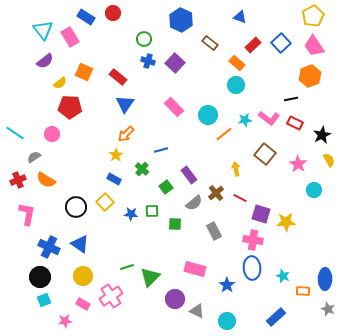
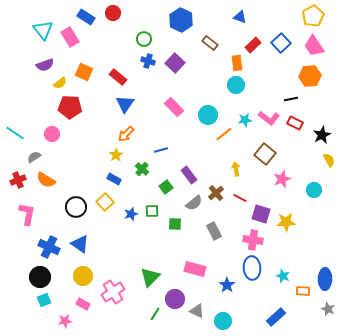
purple semicircle at (45, 61): moved 4 px down; rotated 18 degrees clockwise
orange rectangle at (237, 63): rotated 42 degrees clockwise
orange hexagon at (310, 76): rotated 15 degrees clockwise
pink star at (298, 164): moved 16 px left, 15 px down; rotated 18 degrees clockwise
blue star at (131, 214): rotated 24 degrees counterclockwise
green line at (127, 267): moved 28 px right, 47 px down; rotated 40 degrees counterclockwise
pink cross at (111, 296): moved 2 px right, 4 px up
cyan circle at (227, 321): moved 4 px left
